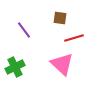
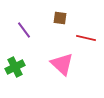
red line: moved 12 px right; rotated 30 degrees clockwise
